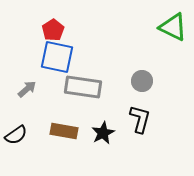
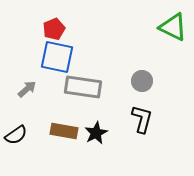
red pentagon: moved 1 px right, 1 px up; rotated 10 degrees clockwise
black L-shape: moved 2 px right
black star: moved 7 px left
